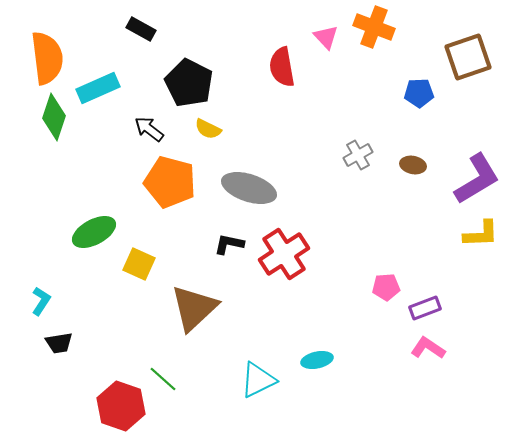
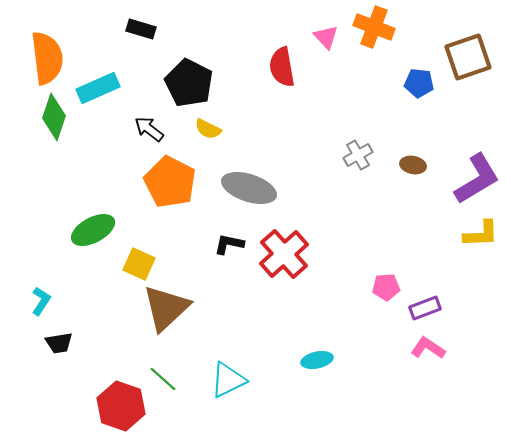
black rectangle: rotated 12 degrees counterclockwise
blue pentagon: moved 10 px up; rotated 8 degrees clockwise
orange pentagon: rotated 12 degrees clockwise
green ellipse: moved 1 px left, 2 px up
red cross: rotated 9 degrees counterclockwise
brown triangle: moved 28 px left
cyan triangle: moved 30 px left
